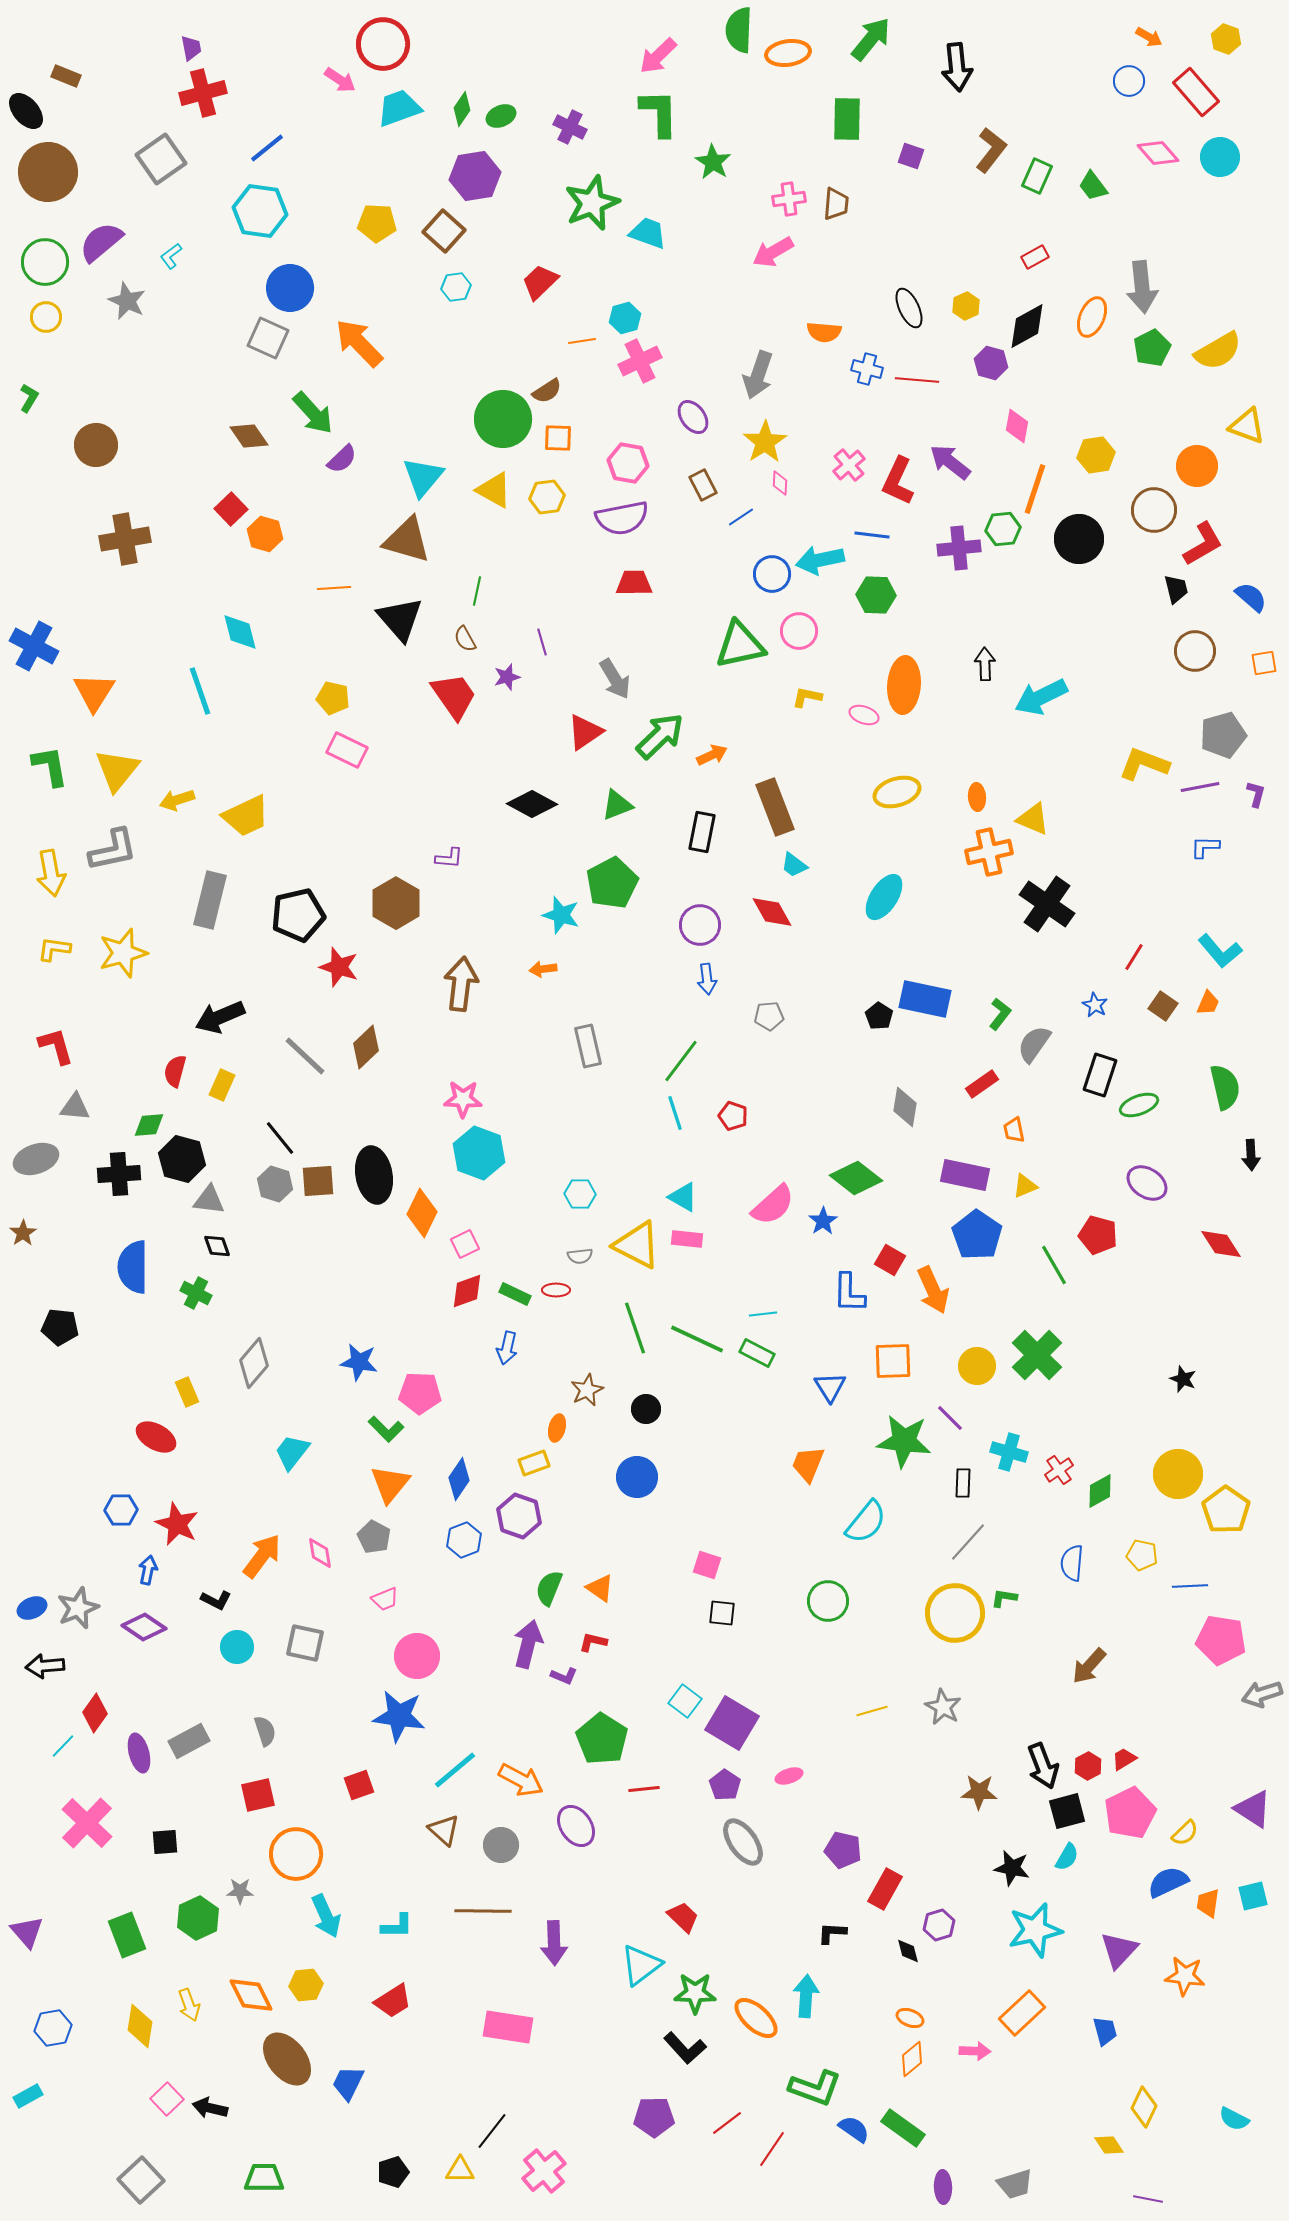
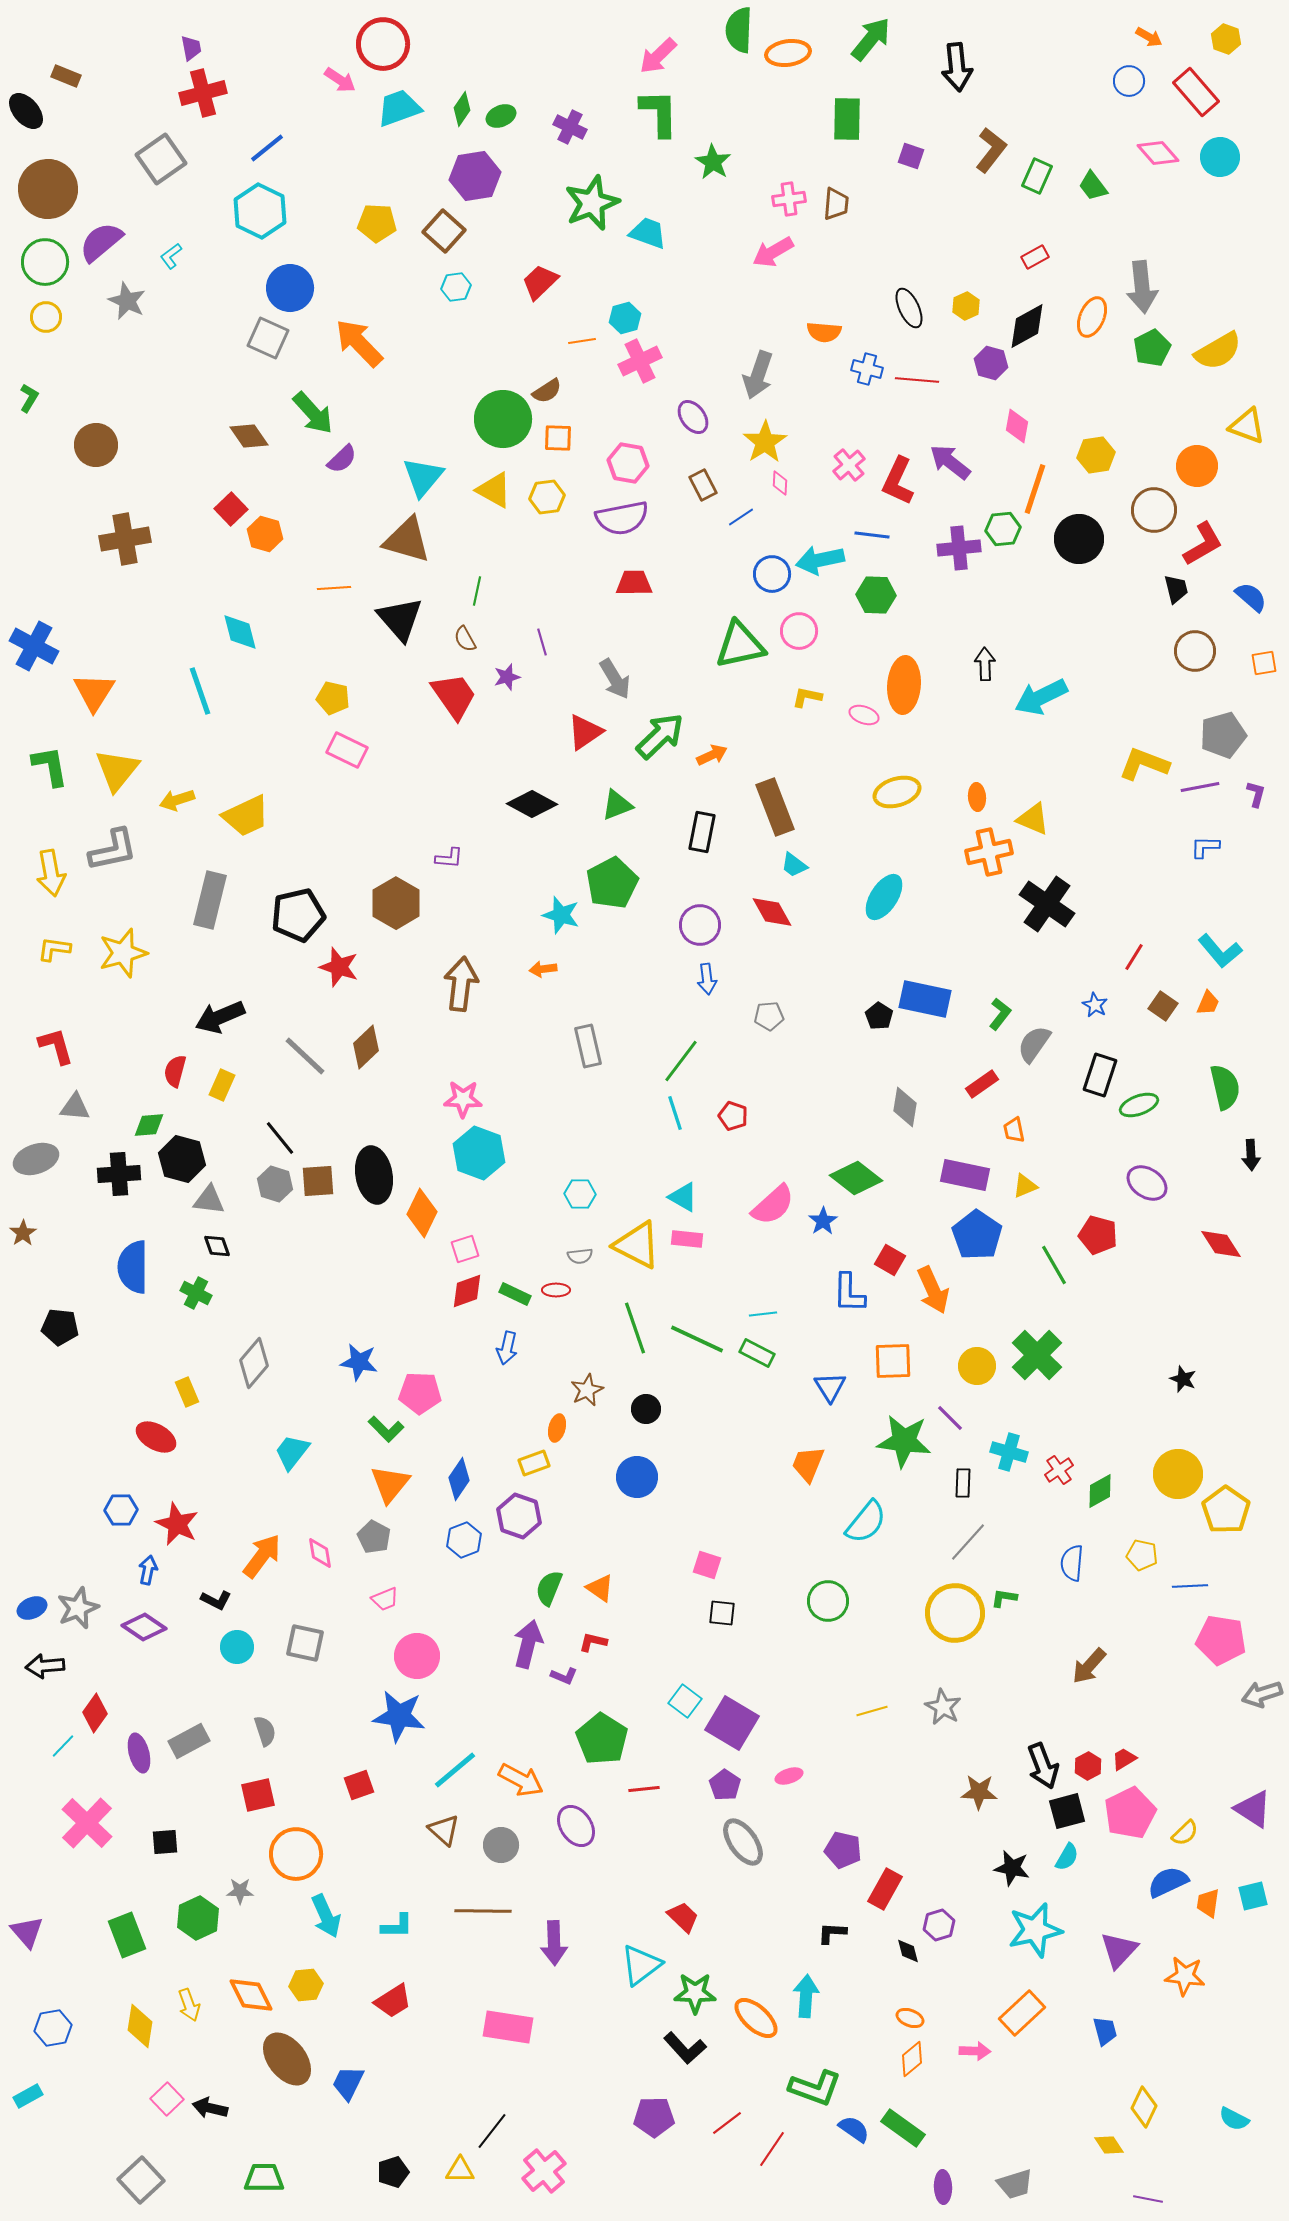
brown circle at (48, 172): moved 17 px down
cyan hexagon at (260, 211): rotated 18 degrees clockwise
pink square at (465, 1244): moved 5 px down; rotated 8 degrees clockwise
